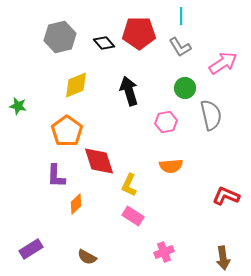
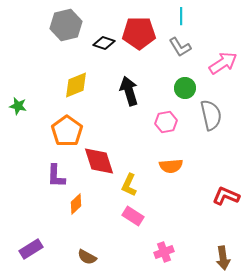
gray hexagon: moved 6 px right, 12 px up
black diamond: rotated 30 degrees counterclockwise
